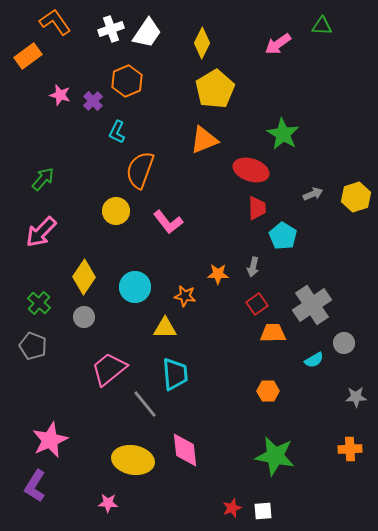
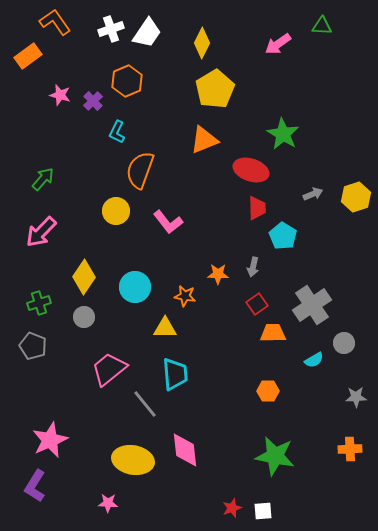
green cross at (39, 303): rotated 30 degrees clockwise
